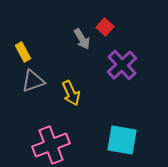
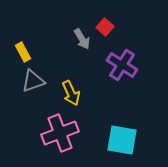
purple cross: rotated 16 degrees counterclockwise
pink cross: moved 9 px right, 12 px up
